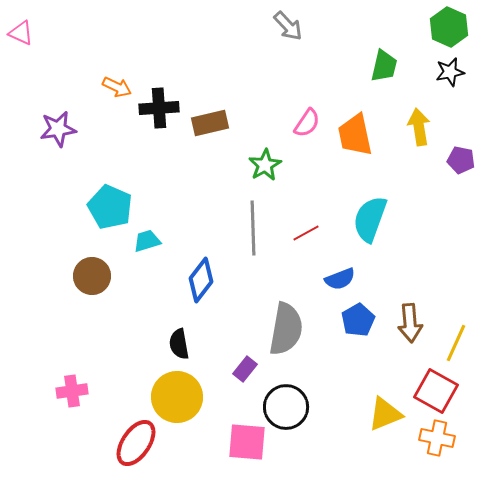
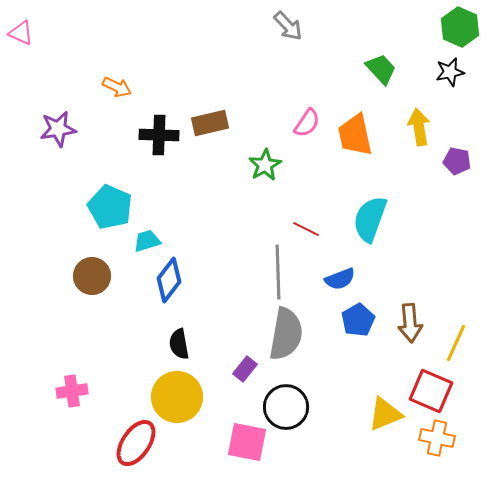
green hexagon: moved 11 px right
green trapezoid: moved 3 px left, 3 px down; rotated 56 degrees counterclockwise
black cross: moved 27 px down; rotated 6 degrees clockwise
purple pentagon: moved 4 px left, 1 px down
gray line: moved 25 px right, 44 px down
red line: moved 4 px up; rotated 56 degrees clockwise
blue diamond: moved 32 px left
gray semicircle: moved 5 px down
red square: moved 5 px left; rotated 6 degrees counterclockwise
pink square: rotated 6 degrees clockwise
